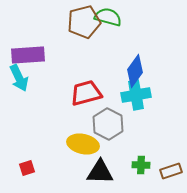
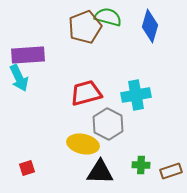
brown pentagon: moved 1 px right, 5 px down; rotated 8 degrees counterclockwise
blue diamond: moved 15 px right, 45 px up; rotated 20 degrees counterclockwise
